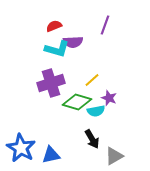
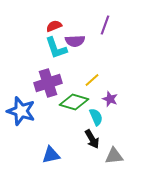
purple semicircle: moved 2 px right, 1 px up
cyan L-shape: moved 1 px left, 1 px up; rotated 55 degrees clockwise
purple cross: moved 3 px left
purple star: moved 1 px right, 1 px down
green diamond: moved 3 px left
cyan semicircle: moved 6 px down; rotated 102 degrees counterclockwise
blue star: moved 37 px up; rotated 12 degrees counterclockwise
gray triangle: rotated 24 degrees clockwise
